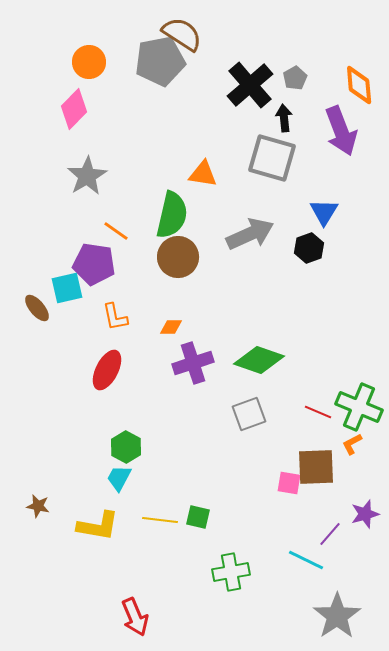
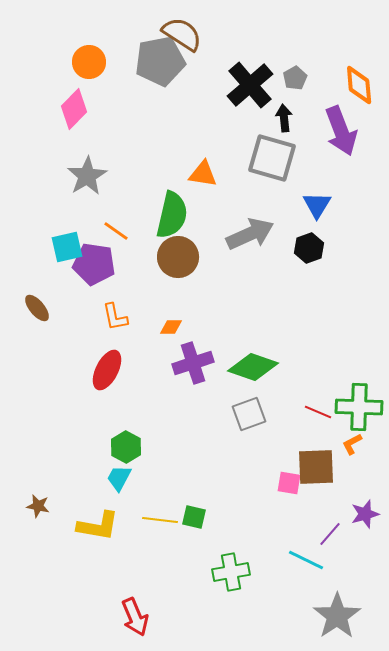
blue triangle at (324, 212): moved 7 px left, 7 px up
cyan square at (67, 288): moved 41 px up
green diamond at (259, 360): moved 6 px left, 7 px down
green cross at (359, 407): rotated 21 degrees counterclockwise
green square at (198, 517): moved 4 px left
